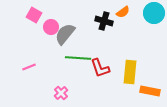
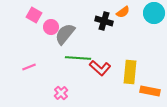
red L-shape: rotated 30 degrees counterclockwise
